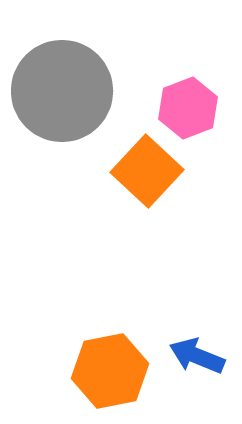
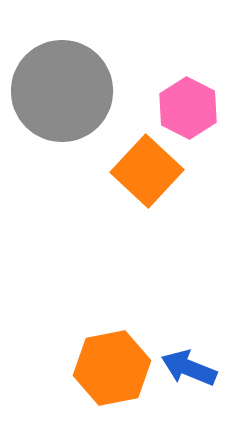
pink hexagon: rotated 12 degrees counterclockwise
blue arrow: moved 8 px left, 12 px down
orange hexagon: moved 2 px right, 3 px up
